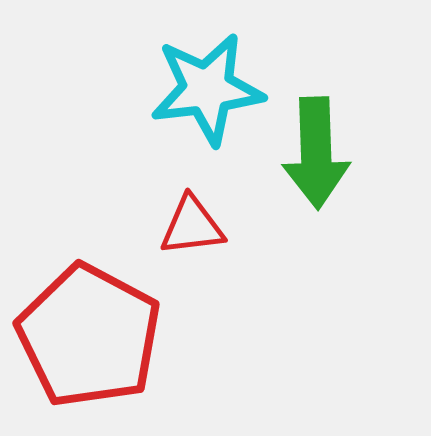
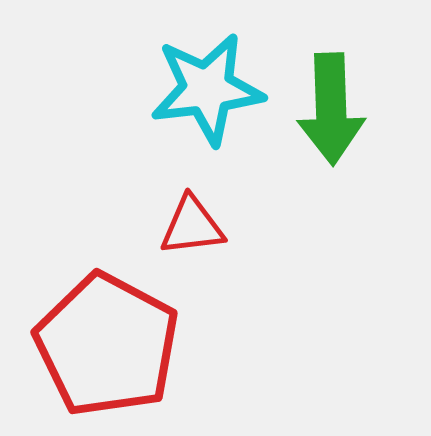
green arrow: moved 15 px right, 44 px up
red pentagon: moved 18 px right, 9 px down
